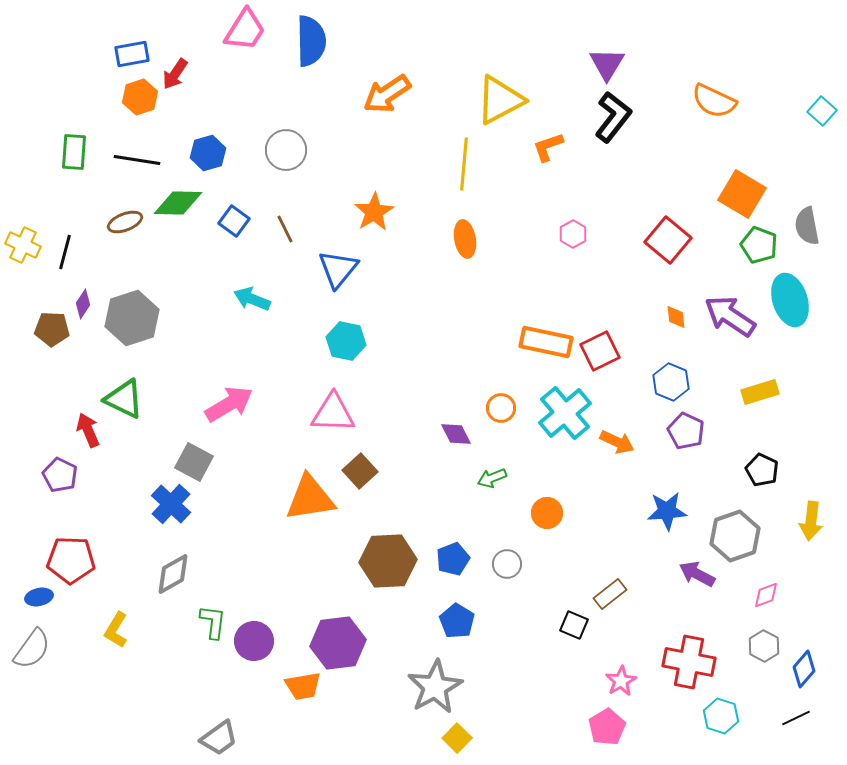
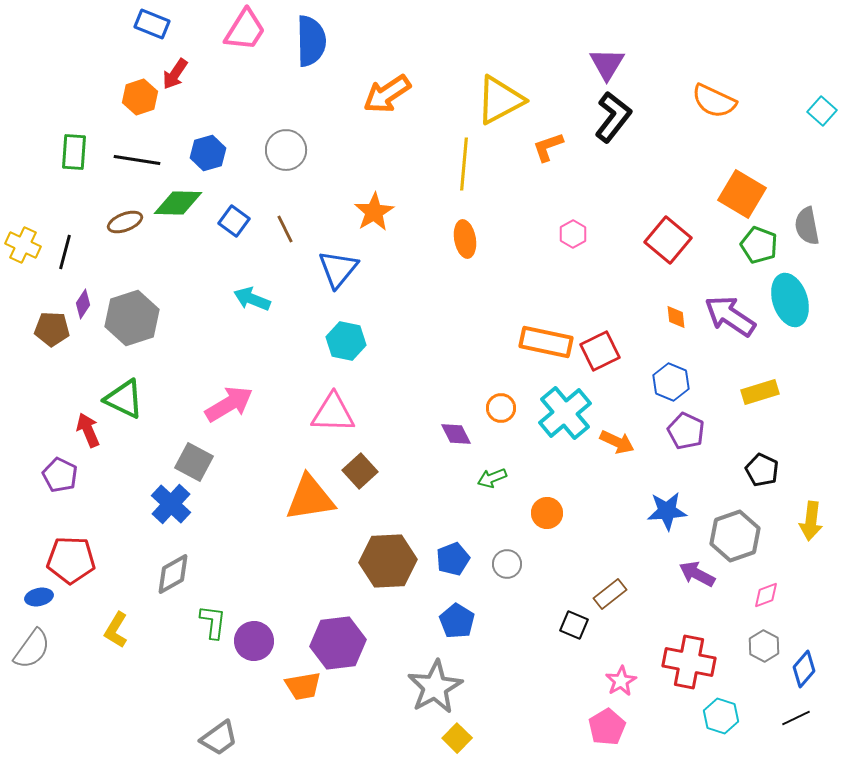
blue rectangle at (132, 54): moved 20 px right, 30 px up; rotated 32 degrees clockwise
